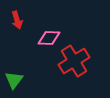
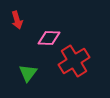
green triangle: moved 14 px right, 7 px up
